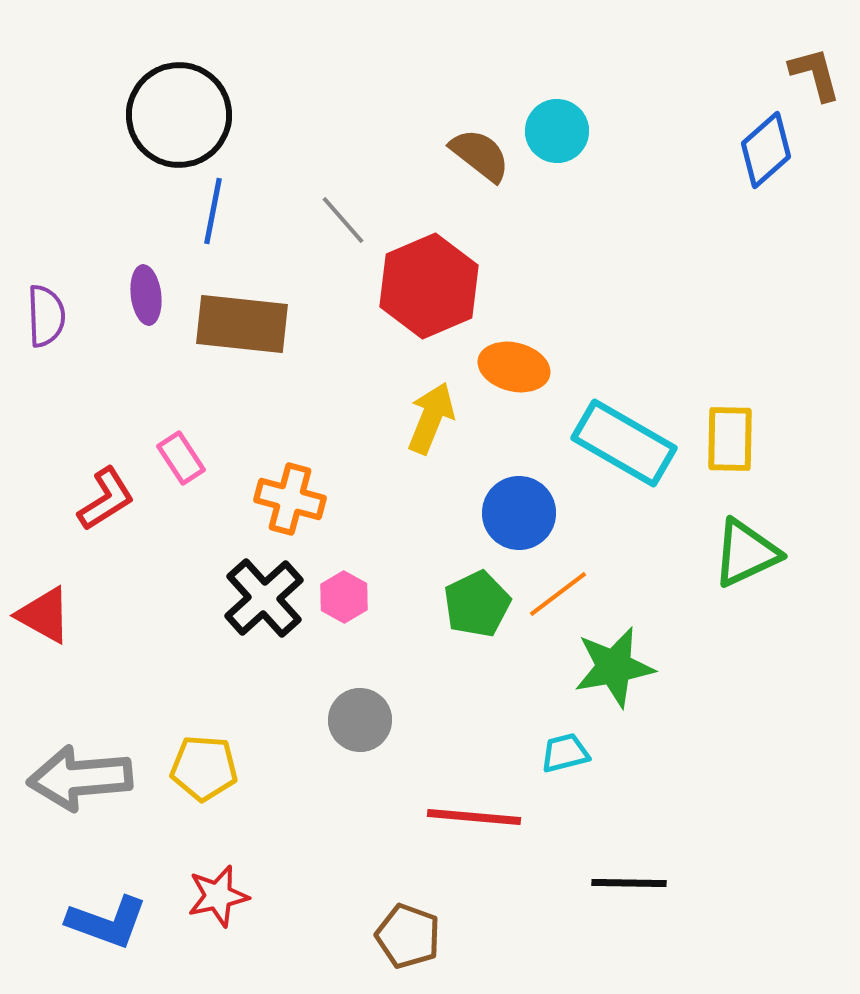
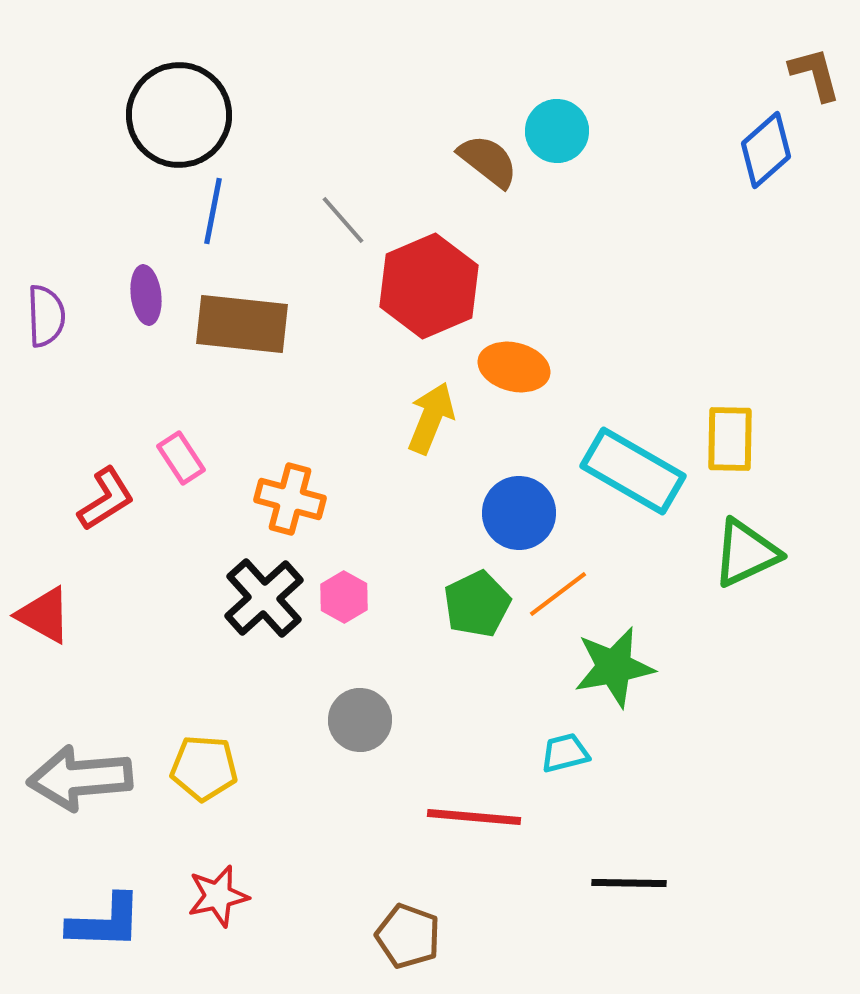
brown semicircle: moved 8 px right, 6 px down
cyan rectangle: moved 9 px right, 28 px down
blue L-shape: moved 2 px left; rotated 18 degrees counterclockwise
